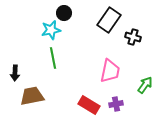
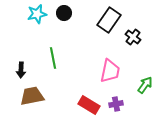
cyan star: moved 14 px left, 16 px up
black cross: rotated 21 degrees clockwise
black arrow: moved 6 px right, 3 px up
